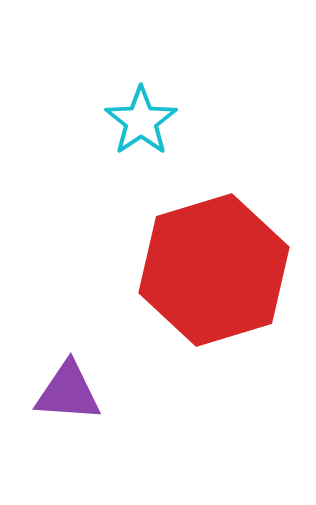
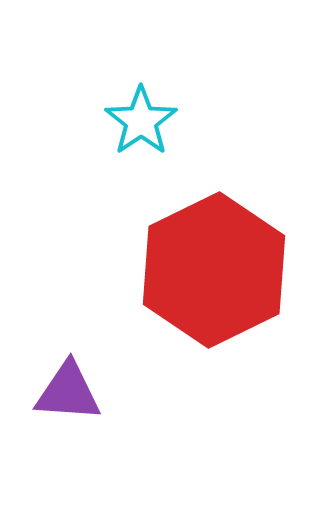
red hexagon: rotated 9 degrees counterclockwise
